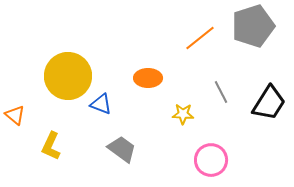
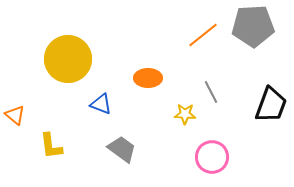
gray pentagon: rotated 15 degrees clockwise
orange line: moved 3 px right, 3 px up
yellow circle: moved 17 px up
gray line: moved 10 px left
black trapezoid: moved 2 px right, 2 px down; rotated 12 degrees counterclockwise
yellow star: moved 2 px right
yellow L-shape: rotated 32 degrees counterclockwise
pink circle: moved 1 px right, 3 px up
